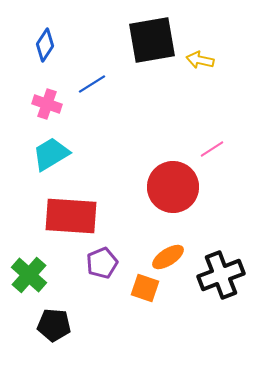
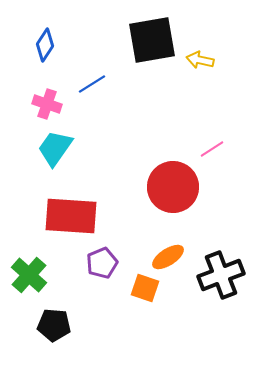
cyan trapezoid: moved 4 px right, 6 px up; rotated 24 degrees counterclockwise
